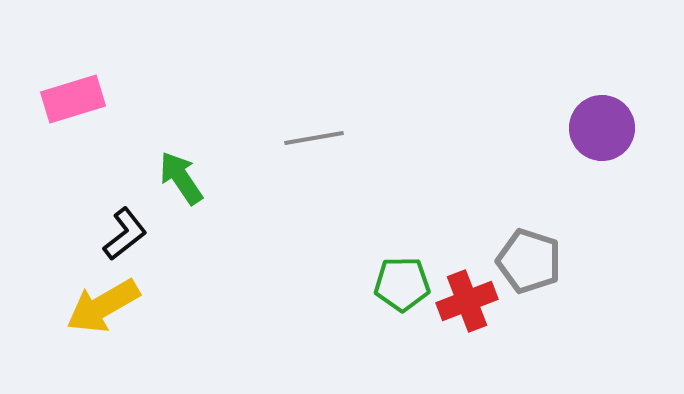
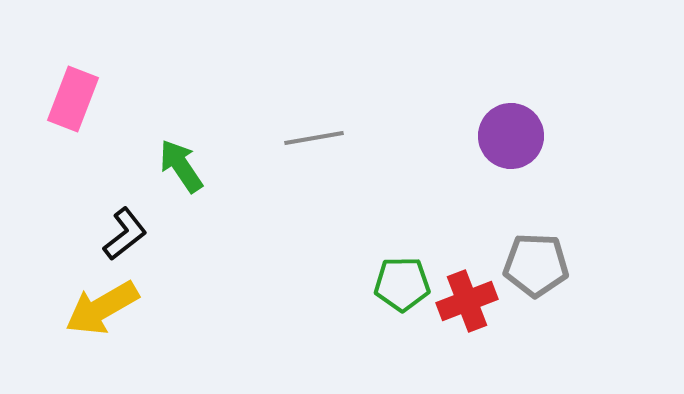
pink rectangle: rotated 52 degrees counterclockwise
purple circle: moved 91 px left, 8 px down
green arrow: moved 12 px up
gray pentagon: moved 7 px right, 4 px down; rotated 16 degrees counterclockwise
yellow arrow: moved 1 px left, 2 px down
